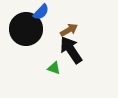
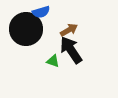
blue semicircle: rotated 30 degrees clockwise
green triangle: moved 1 px left, 7 px up
